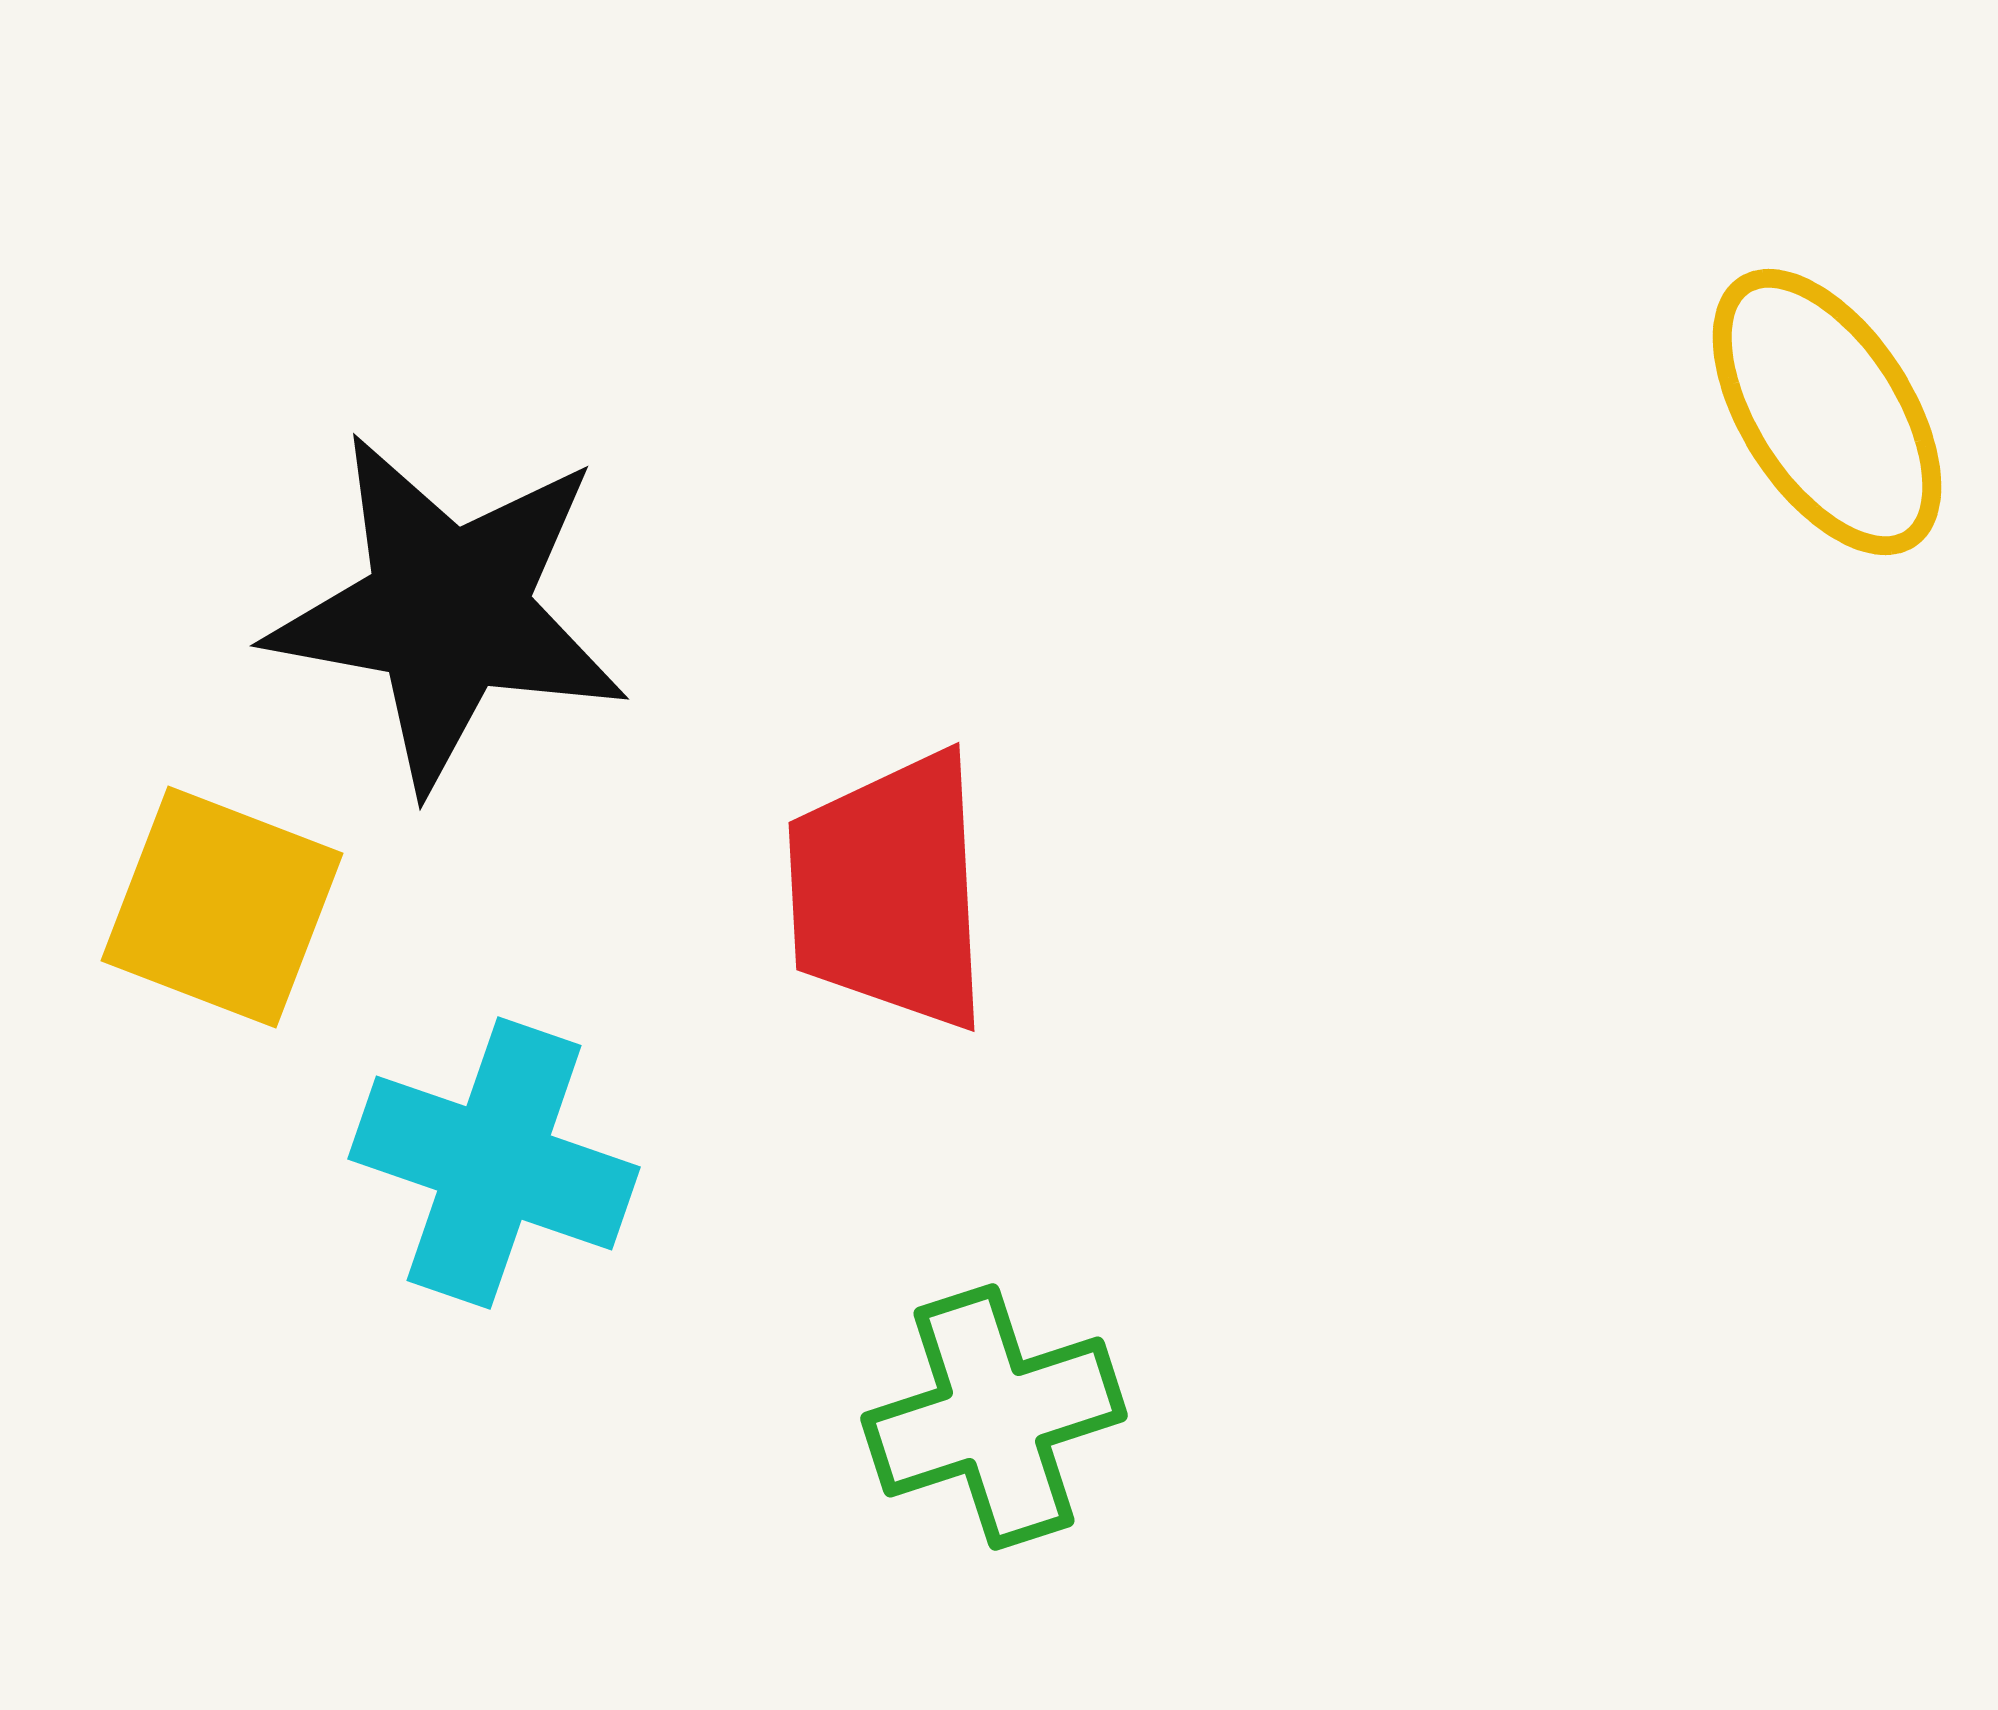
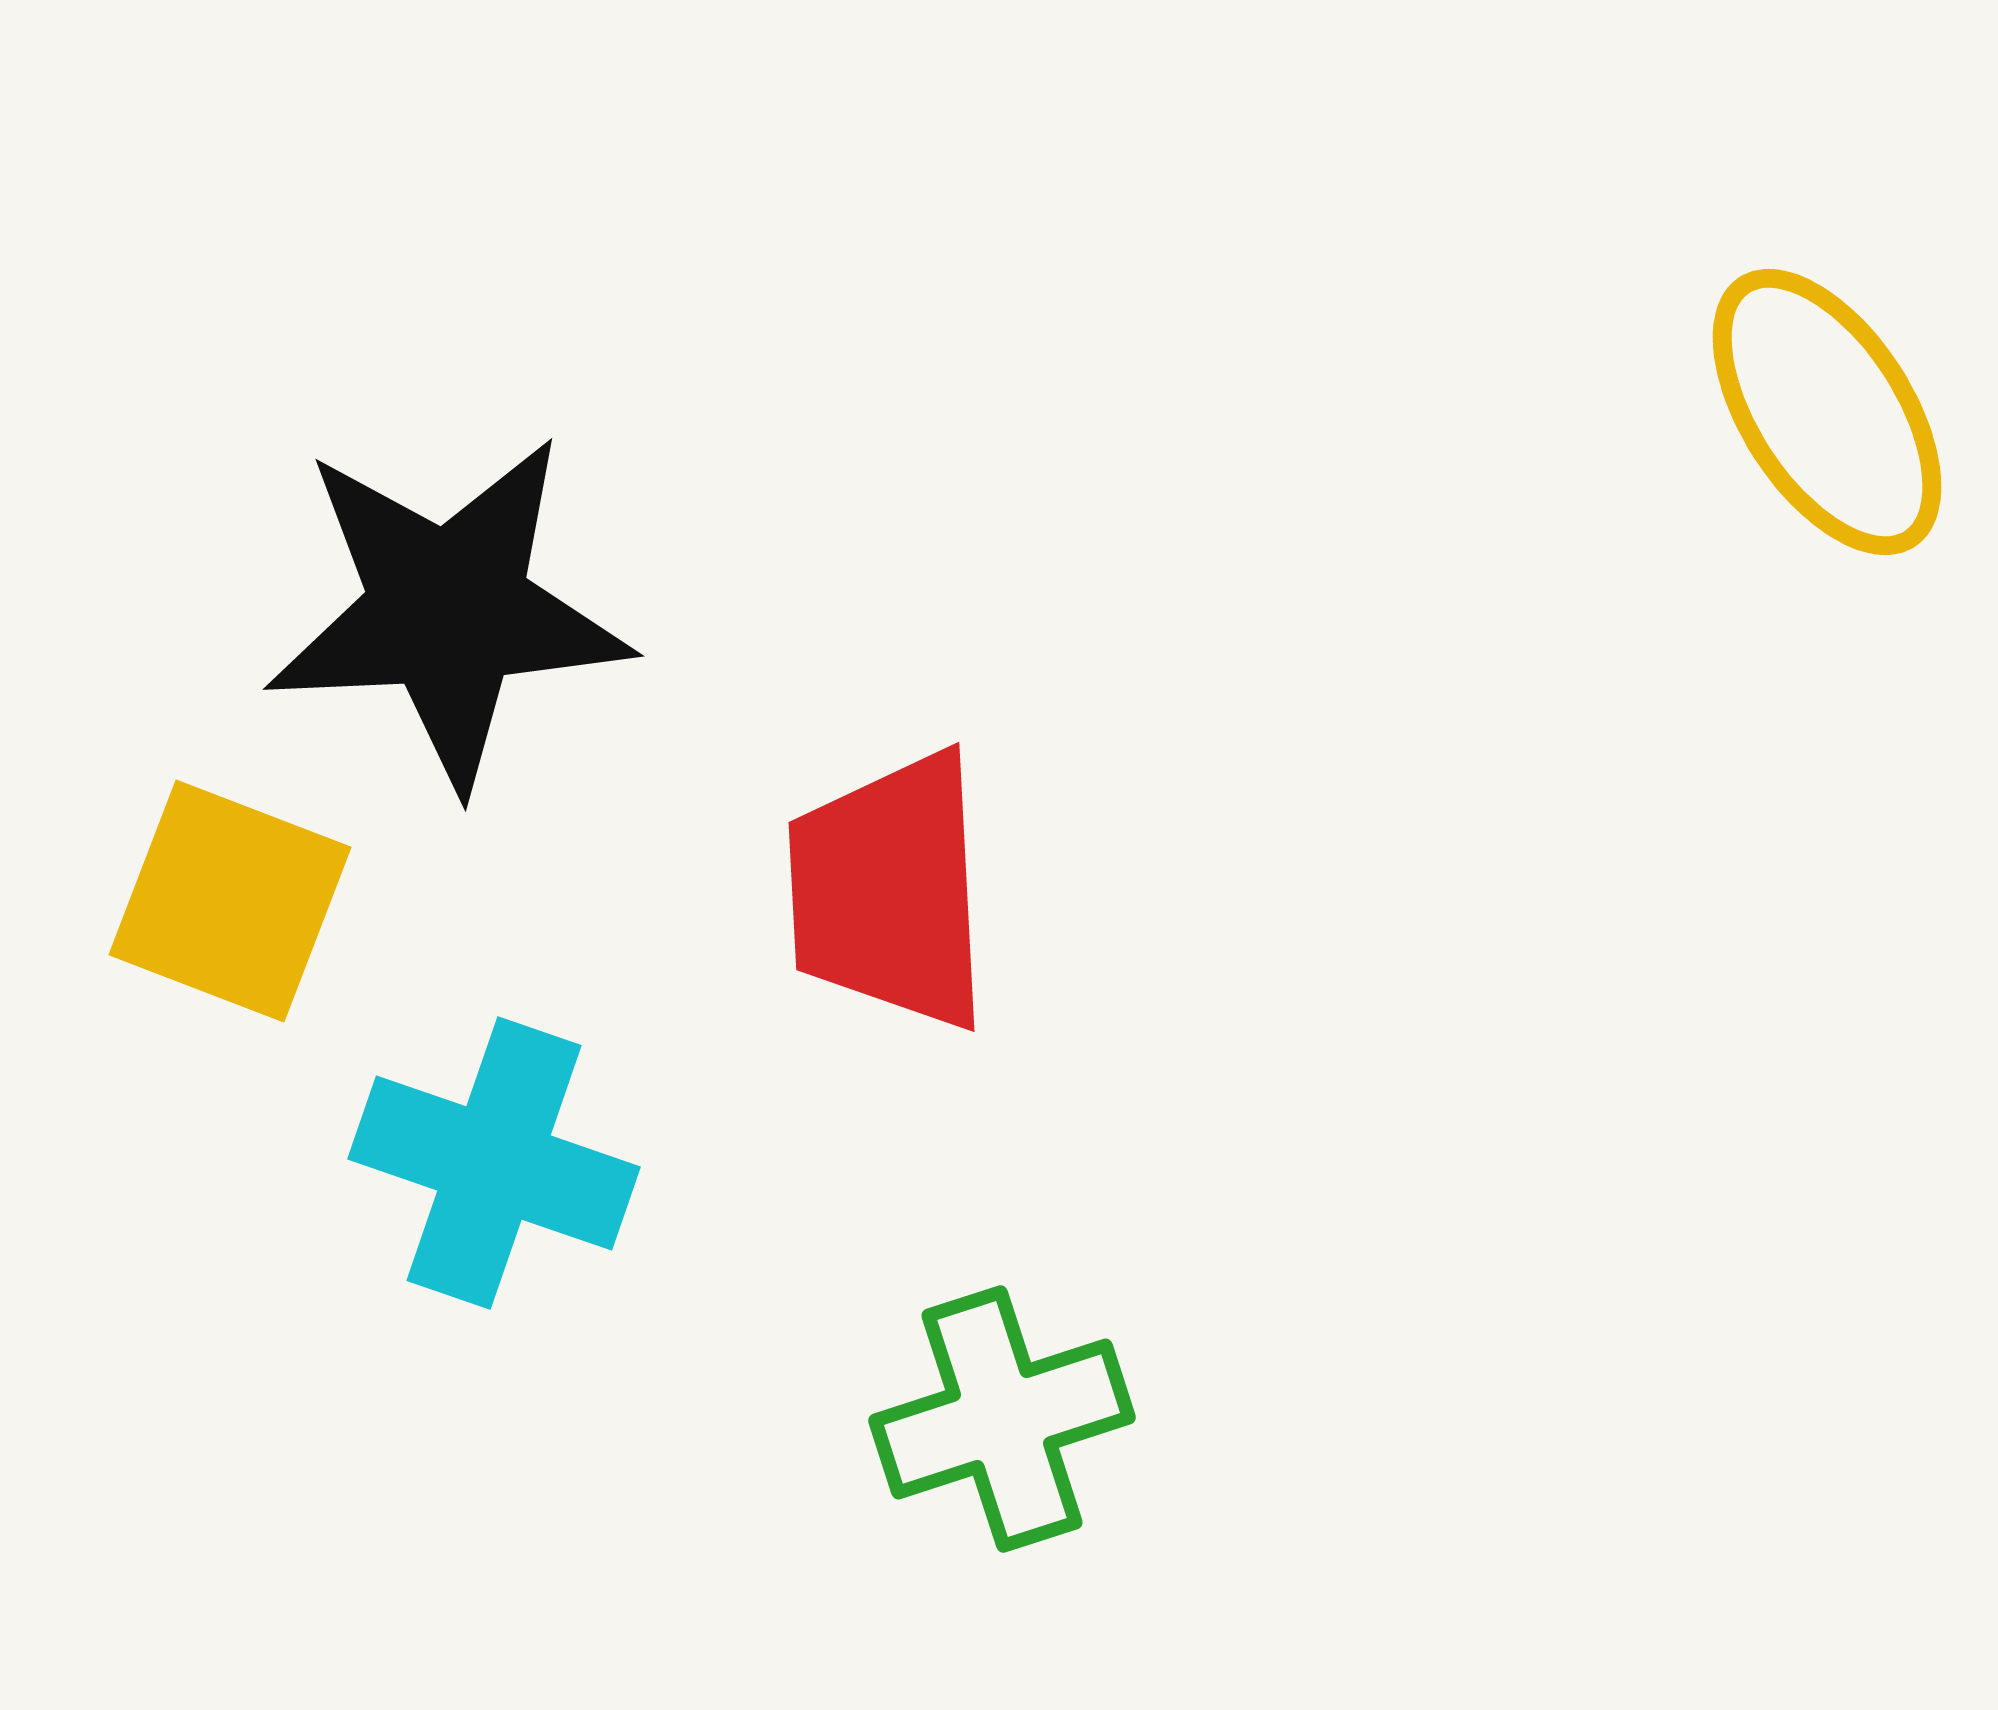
black star: rotated 13 degrees counterclockwise
yellow square: moved 8 px right, 6 px up
green cross: moved 8 px right, 2 px down
